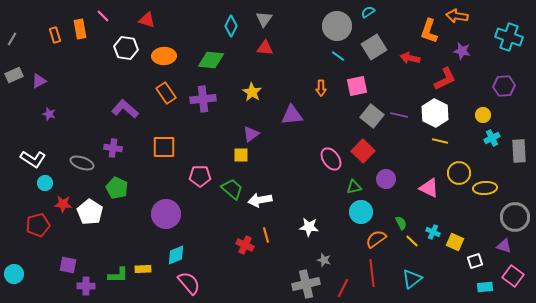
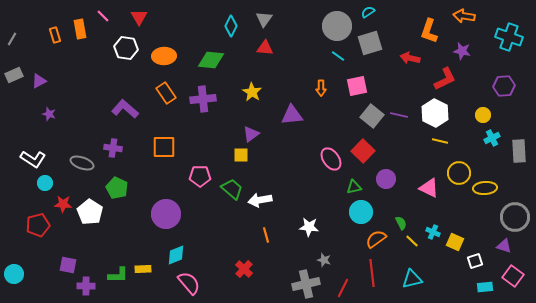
orange arrow at (457, 16): moved 7 px right
red triangle at (147, 20): moved 8 px left, 3 px up; rotated 42 degrees clockwise
gray square at (374, 47): moved 4 px left, 4 px up; rotated 15 degrees clockwise
red cross at (245, 245): moved 1 px left, 24 px down; rotated 18 degrees clockwise
cyan triangle at (412, 279): rotated 25 degrees clockwise
